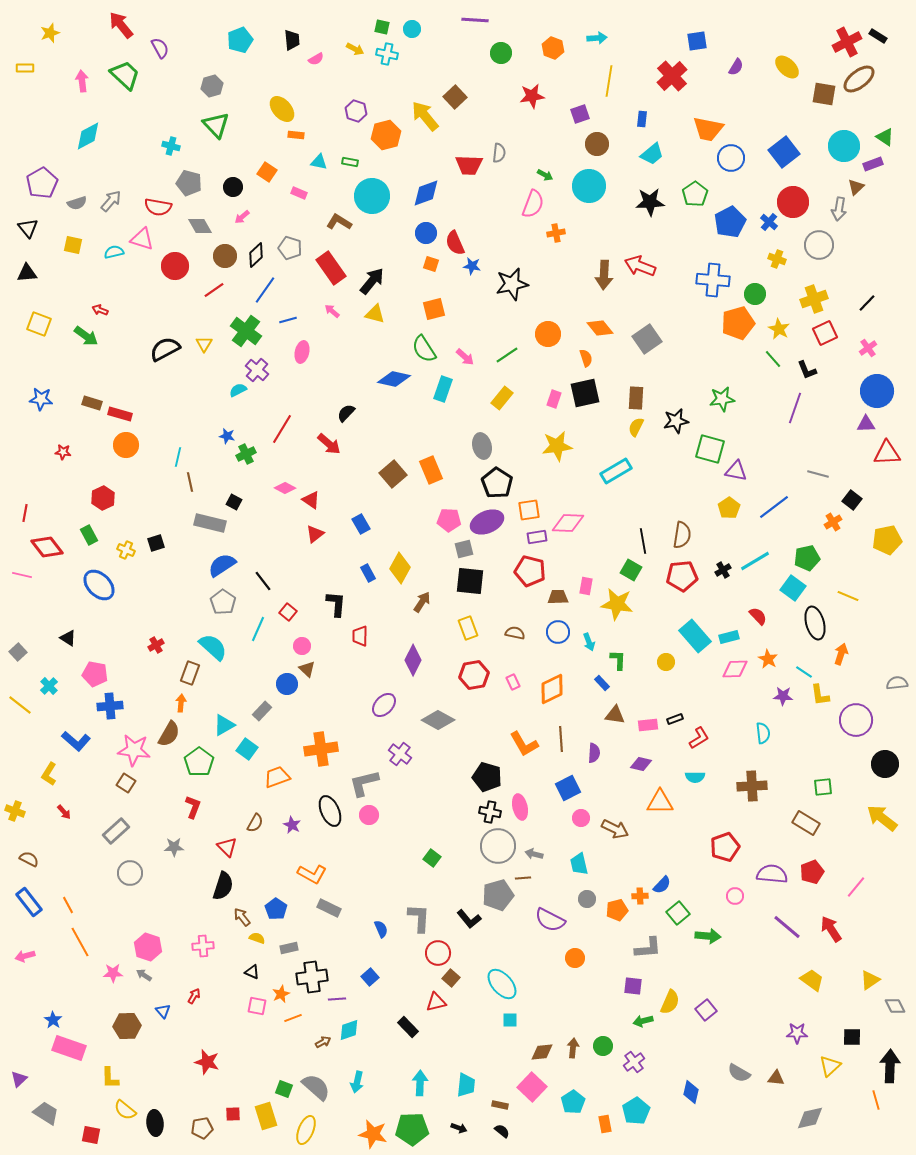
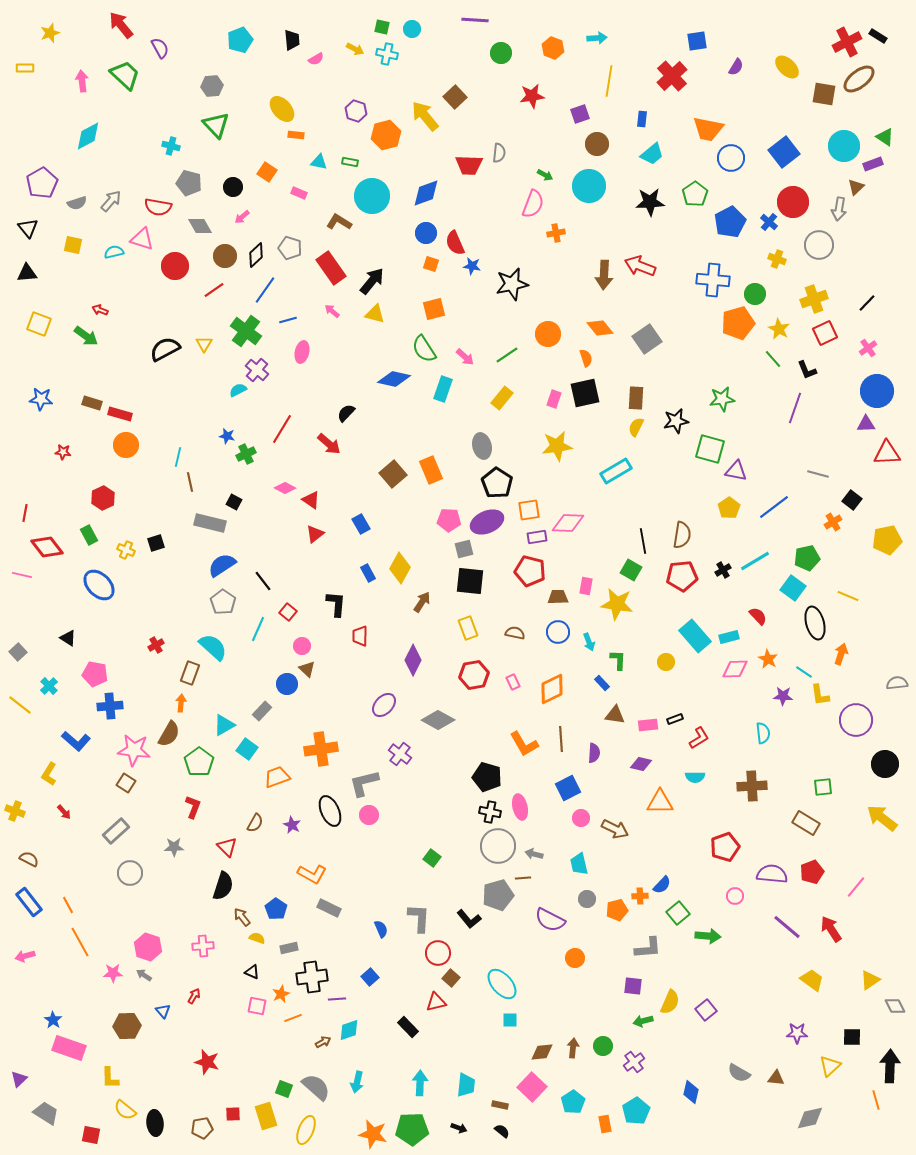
gray hexagon at (212, 86): rotated 10 degrees clockwise
